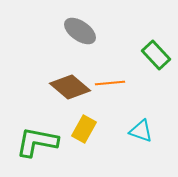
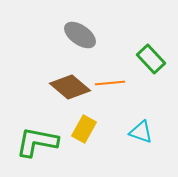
gray ellipse: moved 4 px down
green rectangle: moved 5 px left, 4 px down
cyan triangle: moved 1 px down
